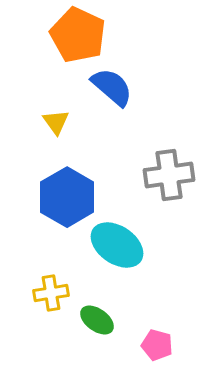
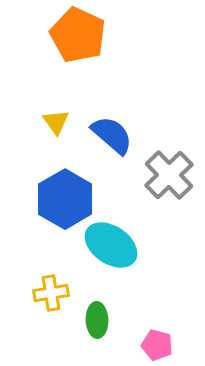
blue semicircle: moved 48 px down
gray cross: rotated 36 degrees counterclockwise
blue hexagon: moved 2 px left, 2 px down
cyan ellipse: moved 6 px left
green ellipse: rotated 52 degrees clockwise
